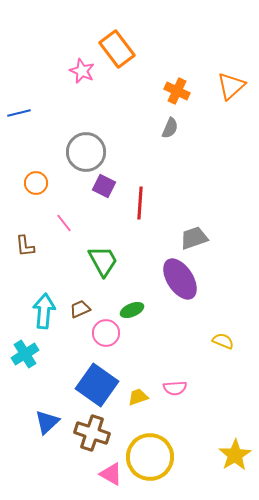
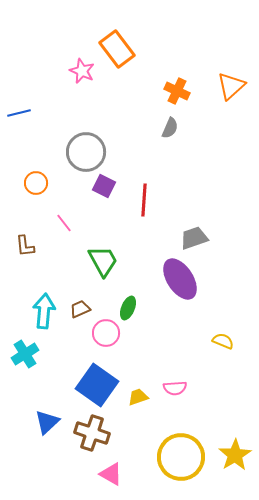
red line: moved 4 px right, 3 px up
green ellipse: moved 4 px left, 2 px up; rotated 45 degrees counterclockwise
yellow circle: moved 31 px right
